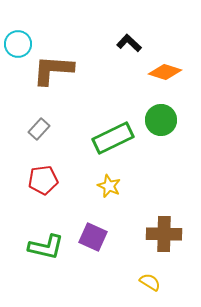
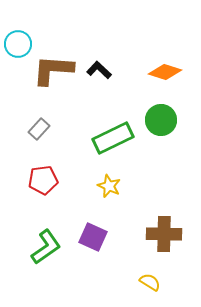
black L-shape: moved 30 px left, 27 px down
green L-shape: rotated 48 degrees counterclockwise
